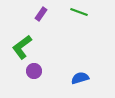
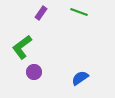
purple rectangle: moved 1 px up
purple circle: moved 1 px down
blue semicircle: rotated 18 degrees counterclockwise
